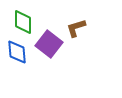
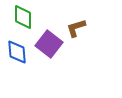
green diamond: moved 5 px up
